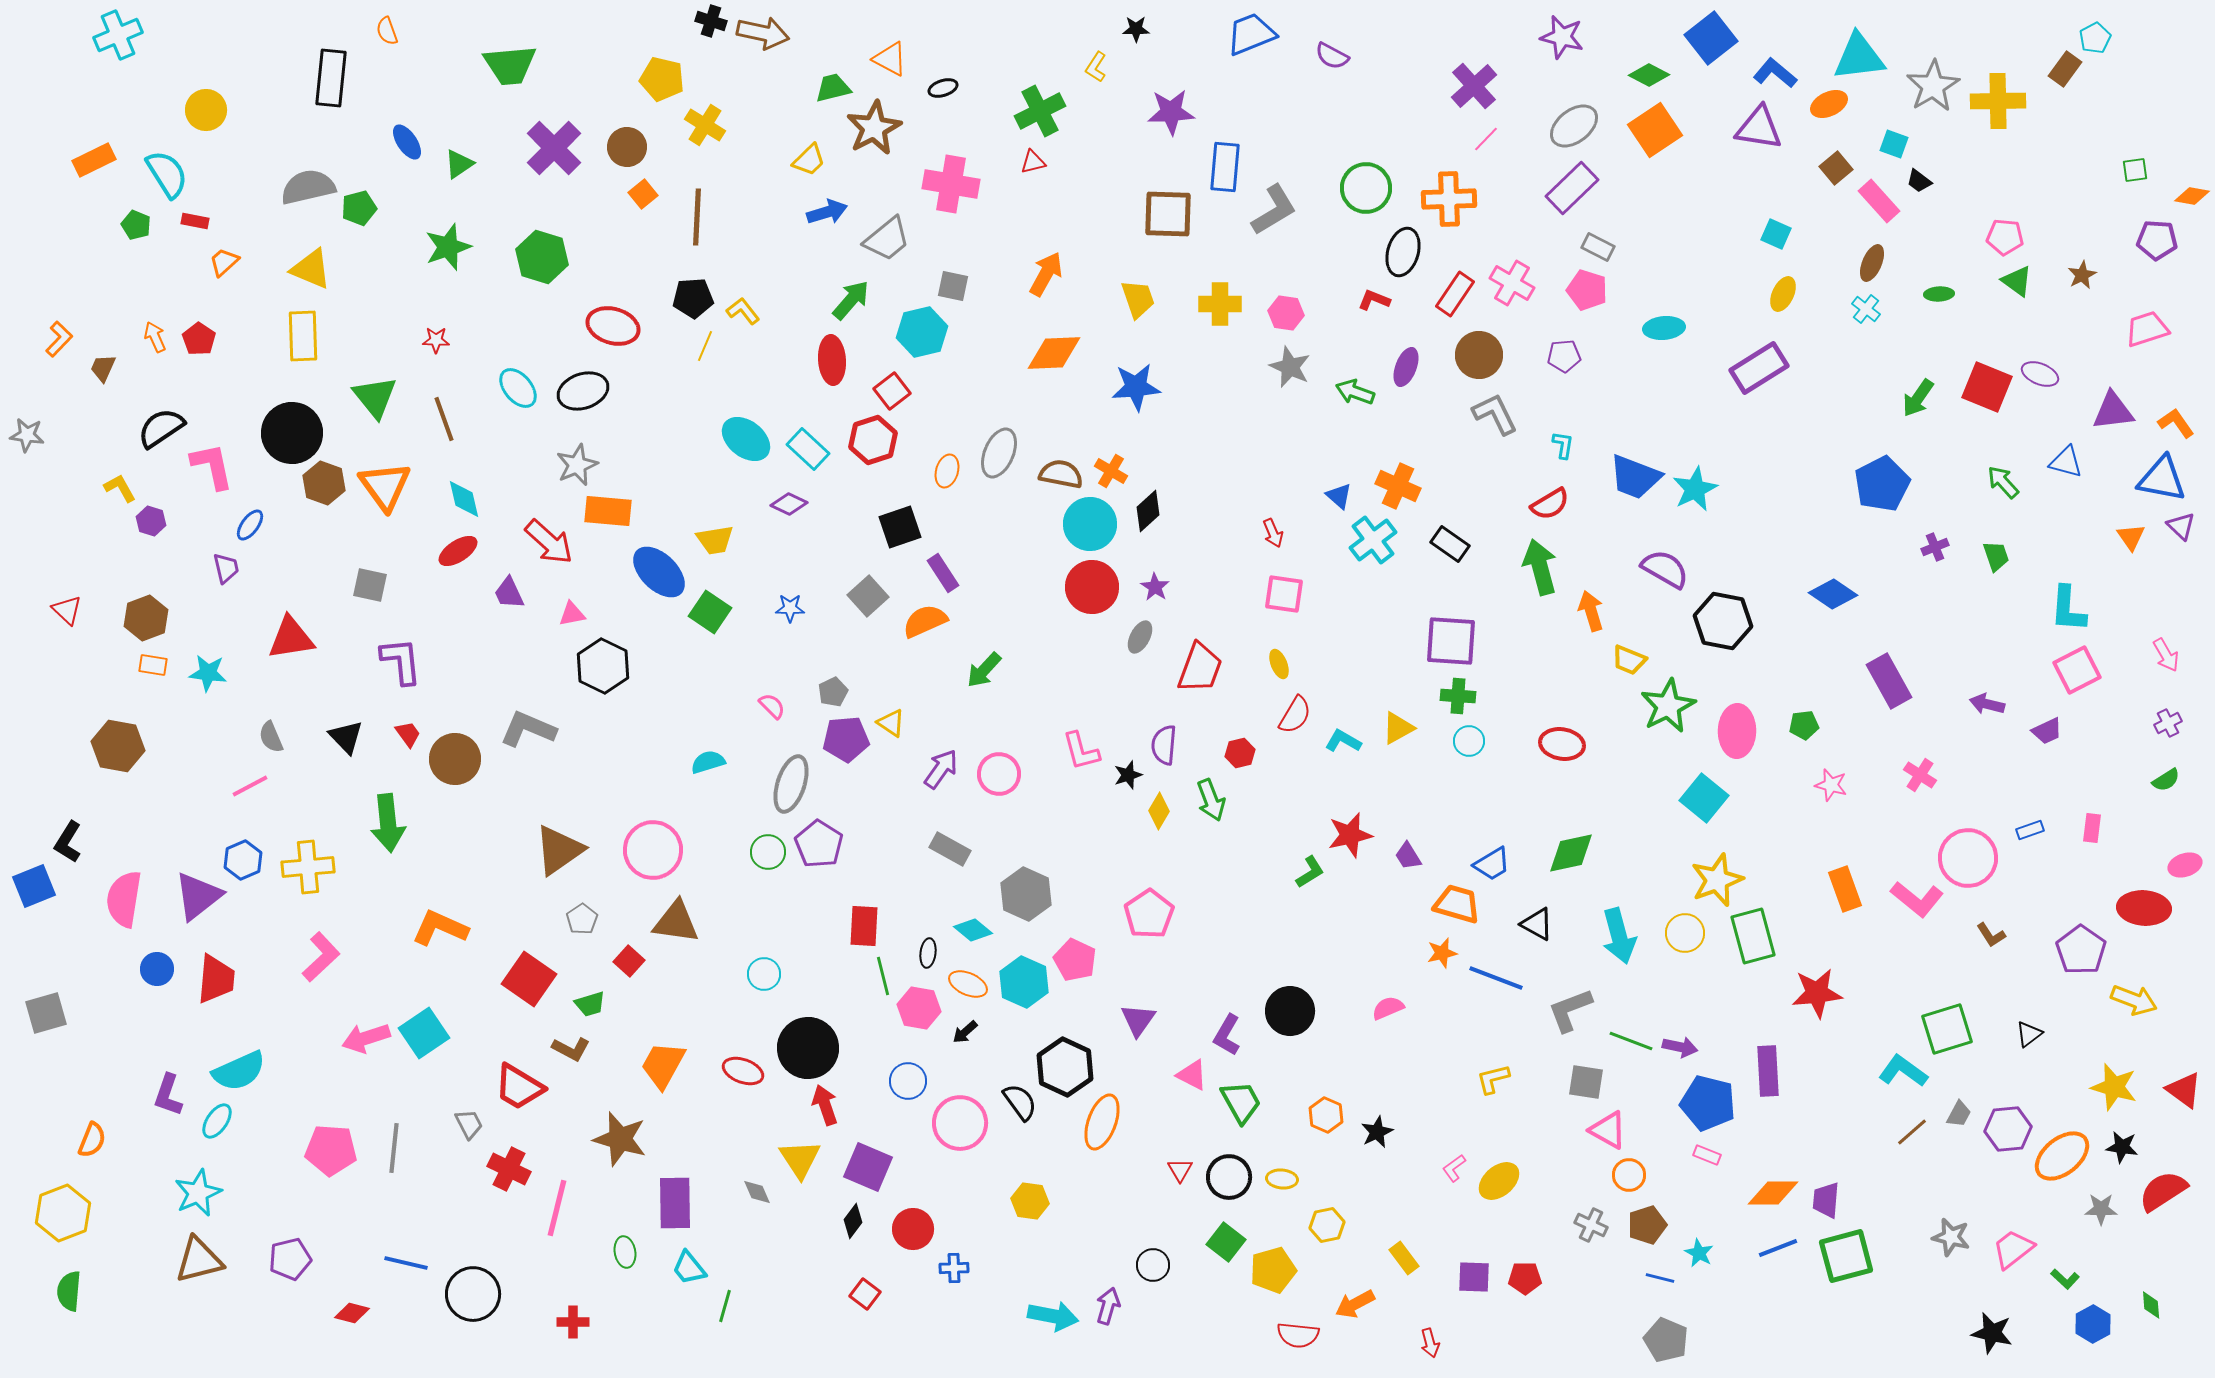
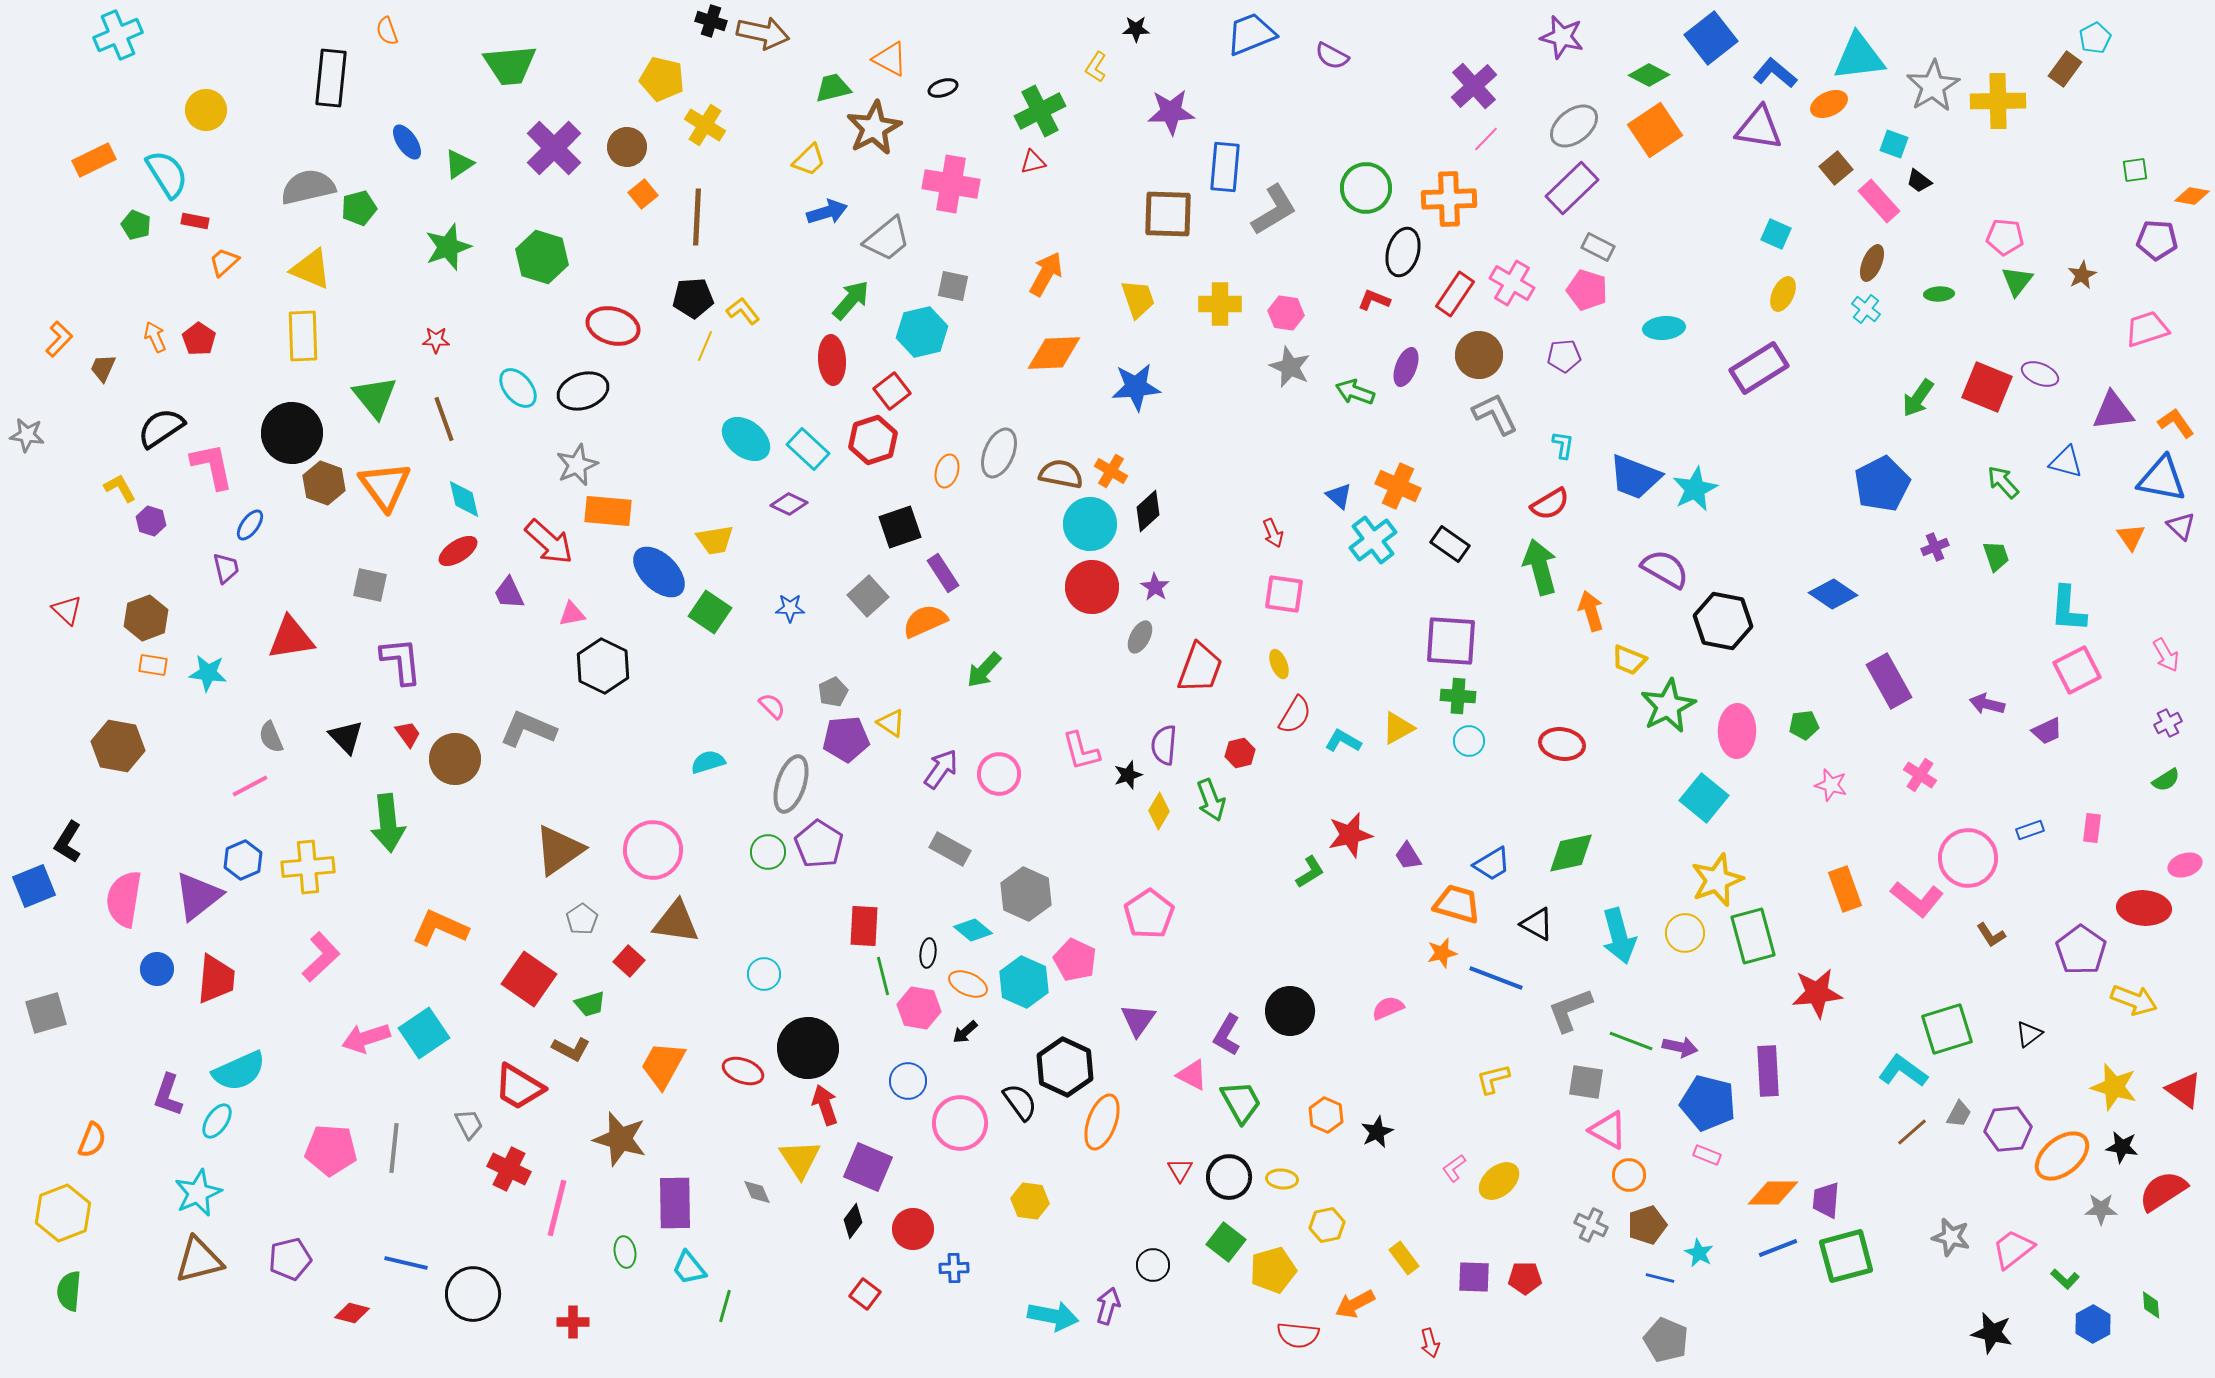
green triangle at (2017, 281): rotated 32 degrees clockwise
